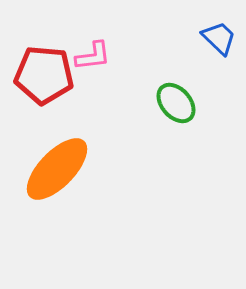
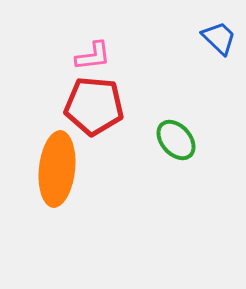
red pentagon: moved 50 px right, 31 px down
green ellipse: moved 37 px down
orange ellipse: rotated 38 degrees counterclockwise
